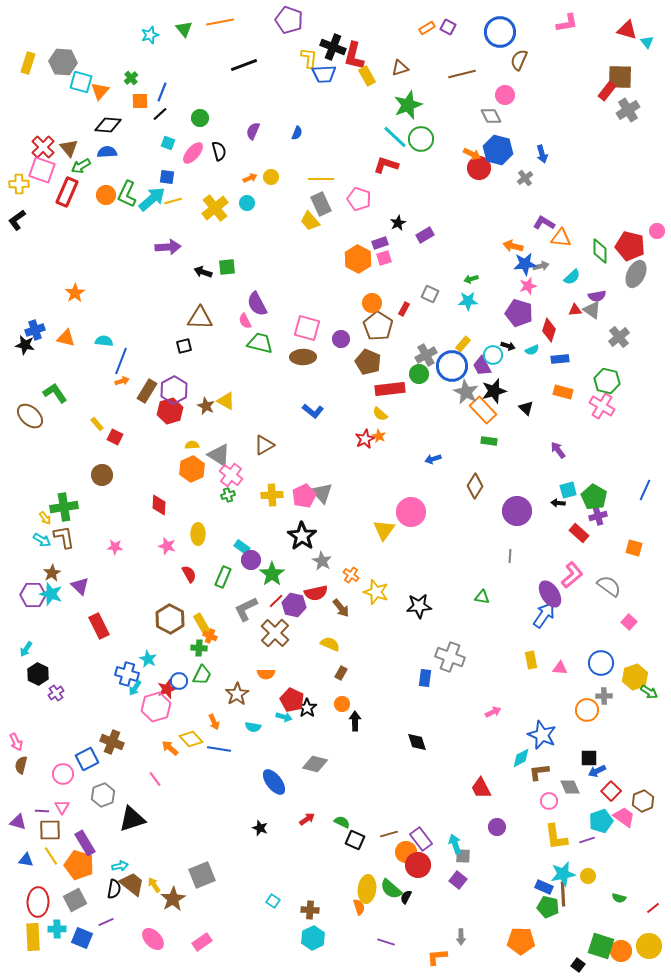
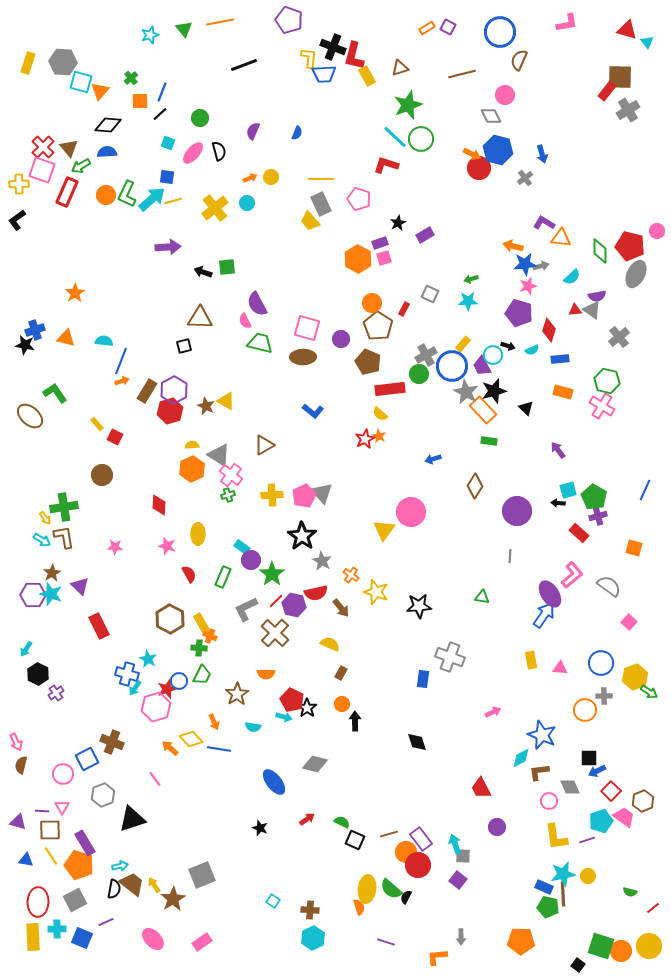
blue rectangle at (425, 678): moved 2 px left, 1 px down
orange circle at (587, 710): moved 2 px left
green semicircle at (619, 898): moved 11 px right, 6 px up
